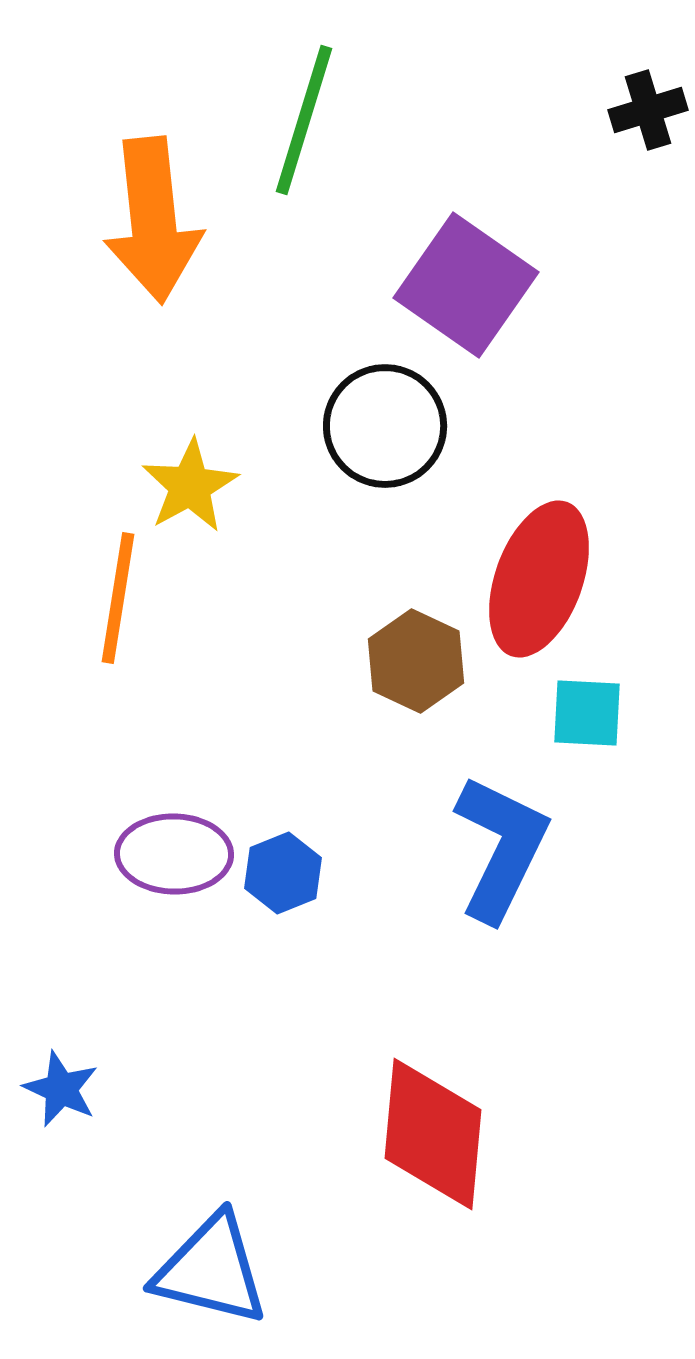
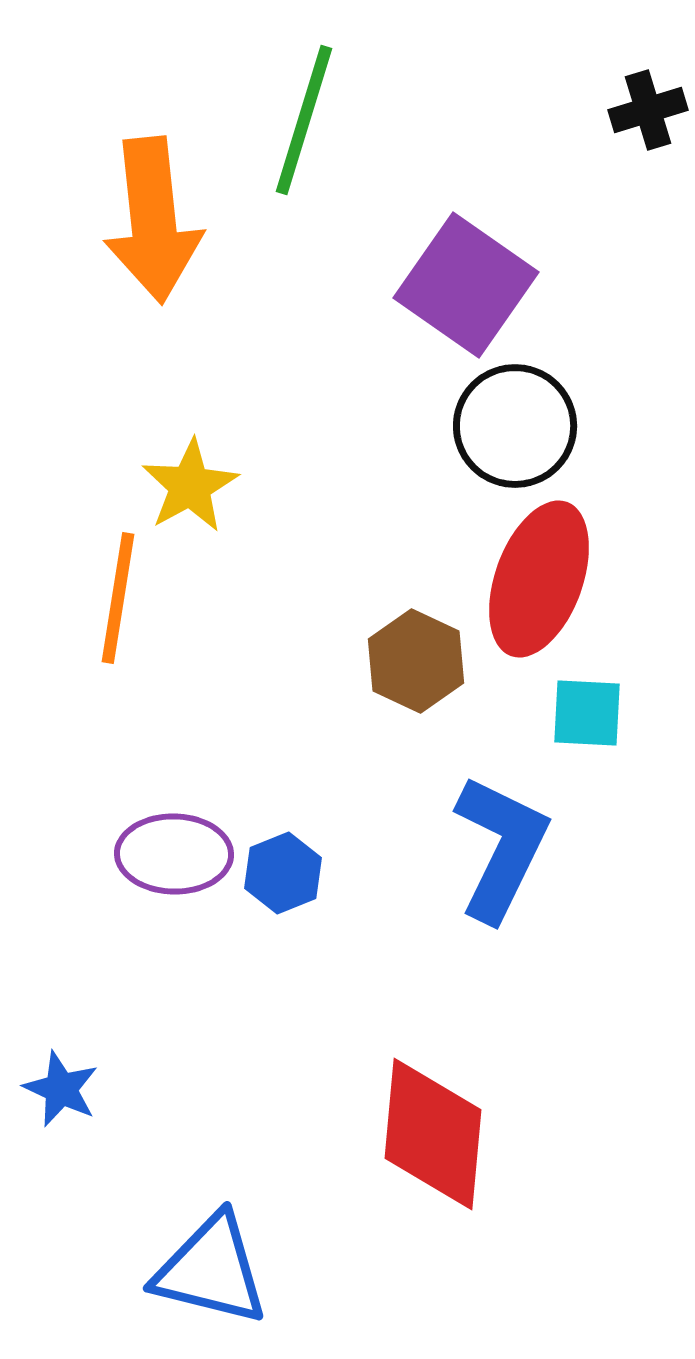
black circle: moved 130 px right
